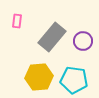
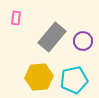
pink rectangle: moved 1 px left, 3 px up
cyan pentagon: rotated 20 degrees counterclockwise
